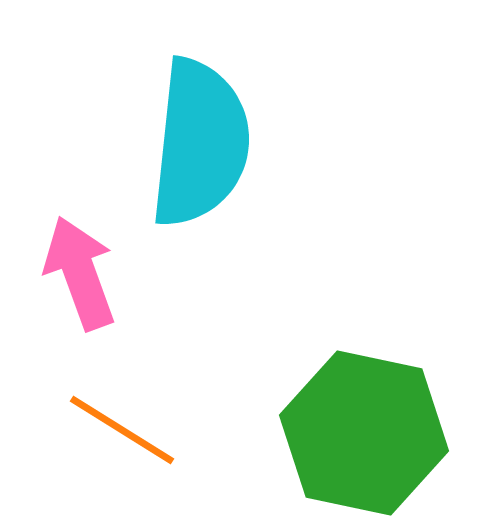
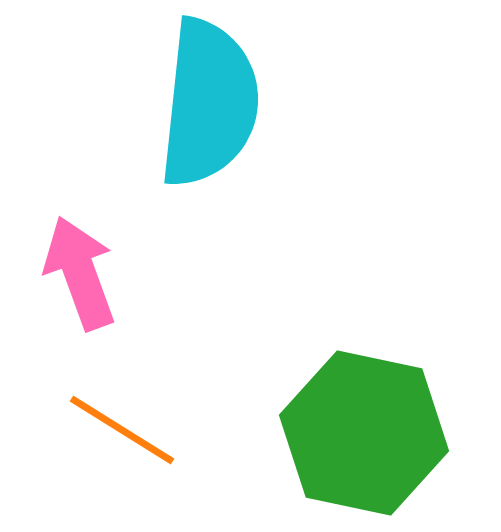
cyan semicircle: moved 9 px right, 40 px up
